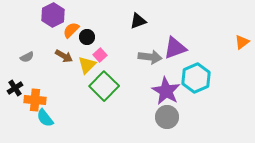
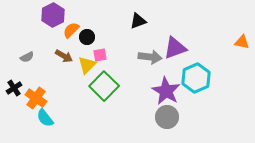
orange triangle: rotated 49 degrees clockwise
pink square: rotated 32 degrees clockwise
black cross: moved 1 px left
orange cross: moved 1 px right, 2 px up; rotated 30 degrees clockwise
